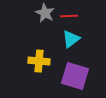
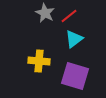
red line: rotated 36 degrees counterclockwise
cyan triangle: moved 3 px right
